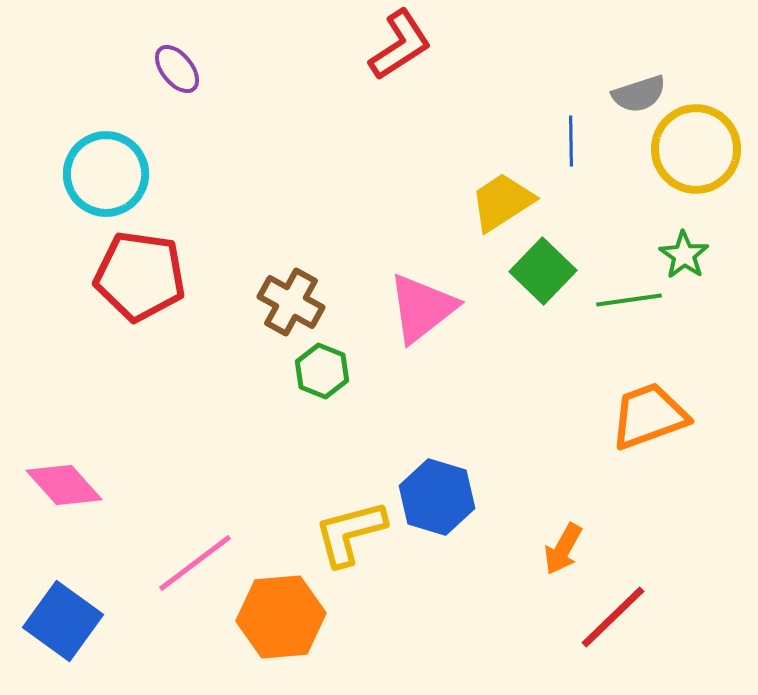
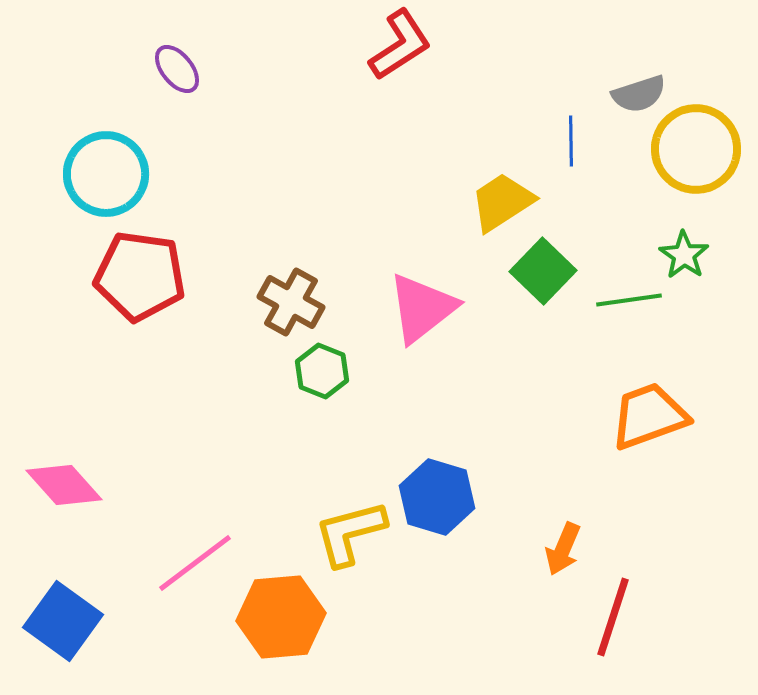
orange arrow: rotated 6 degrees counterclockwise
red line: rotated 28 degrees counterclockwise
